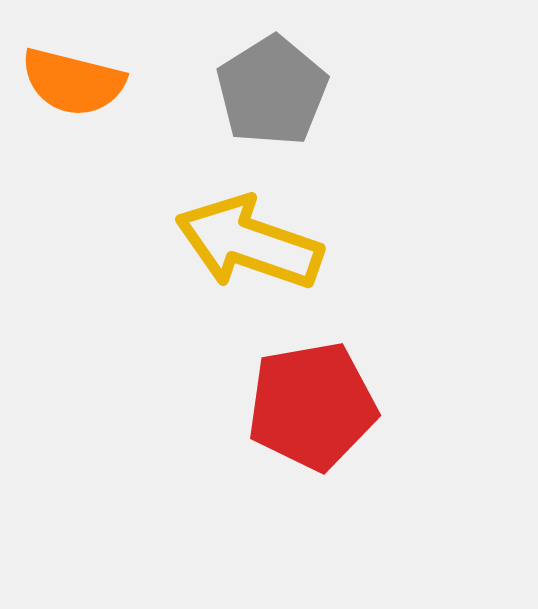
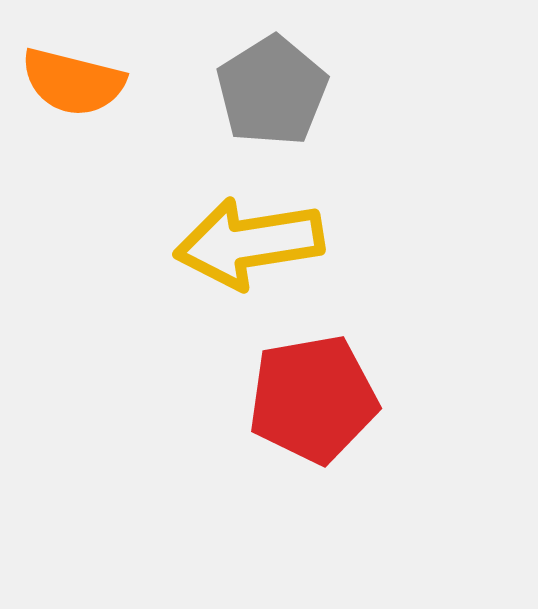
yellow arrow: rotated 28 degrees counterclockwise
red pentagon: moved 1 px right, 7 px up
